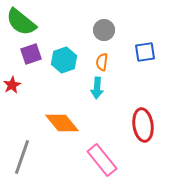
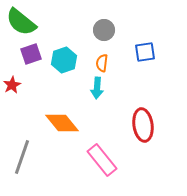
orange semicircle: moved 1 px down
